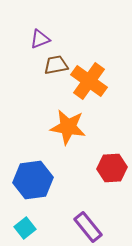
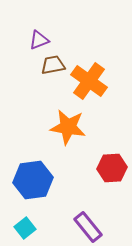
purple triangle: moved 1 px left, 1 px down
brown trapezoid: moved 3 px left
